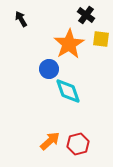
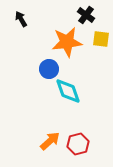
orange star: moved 2 px left, 2 px up; rotated 24 degrees clockwise
